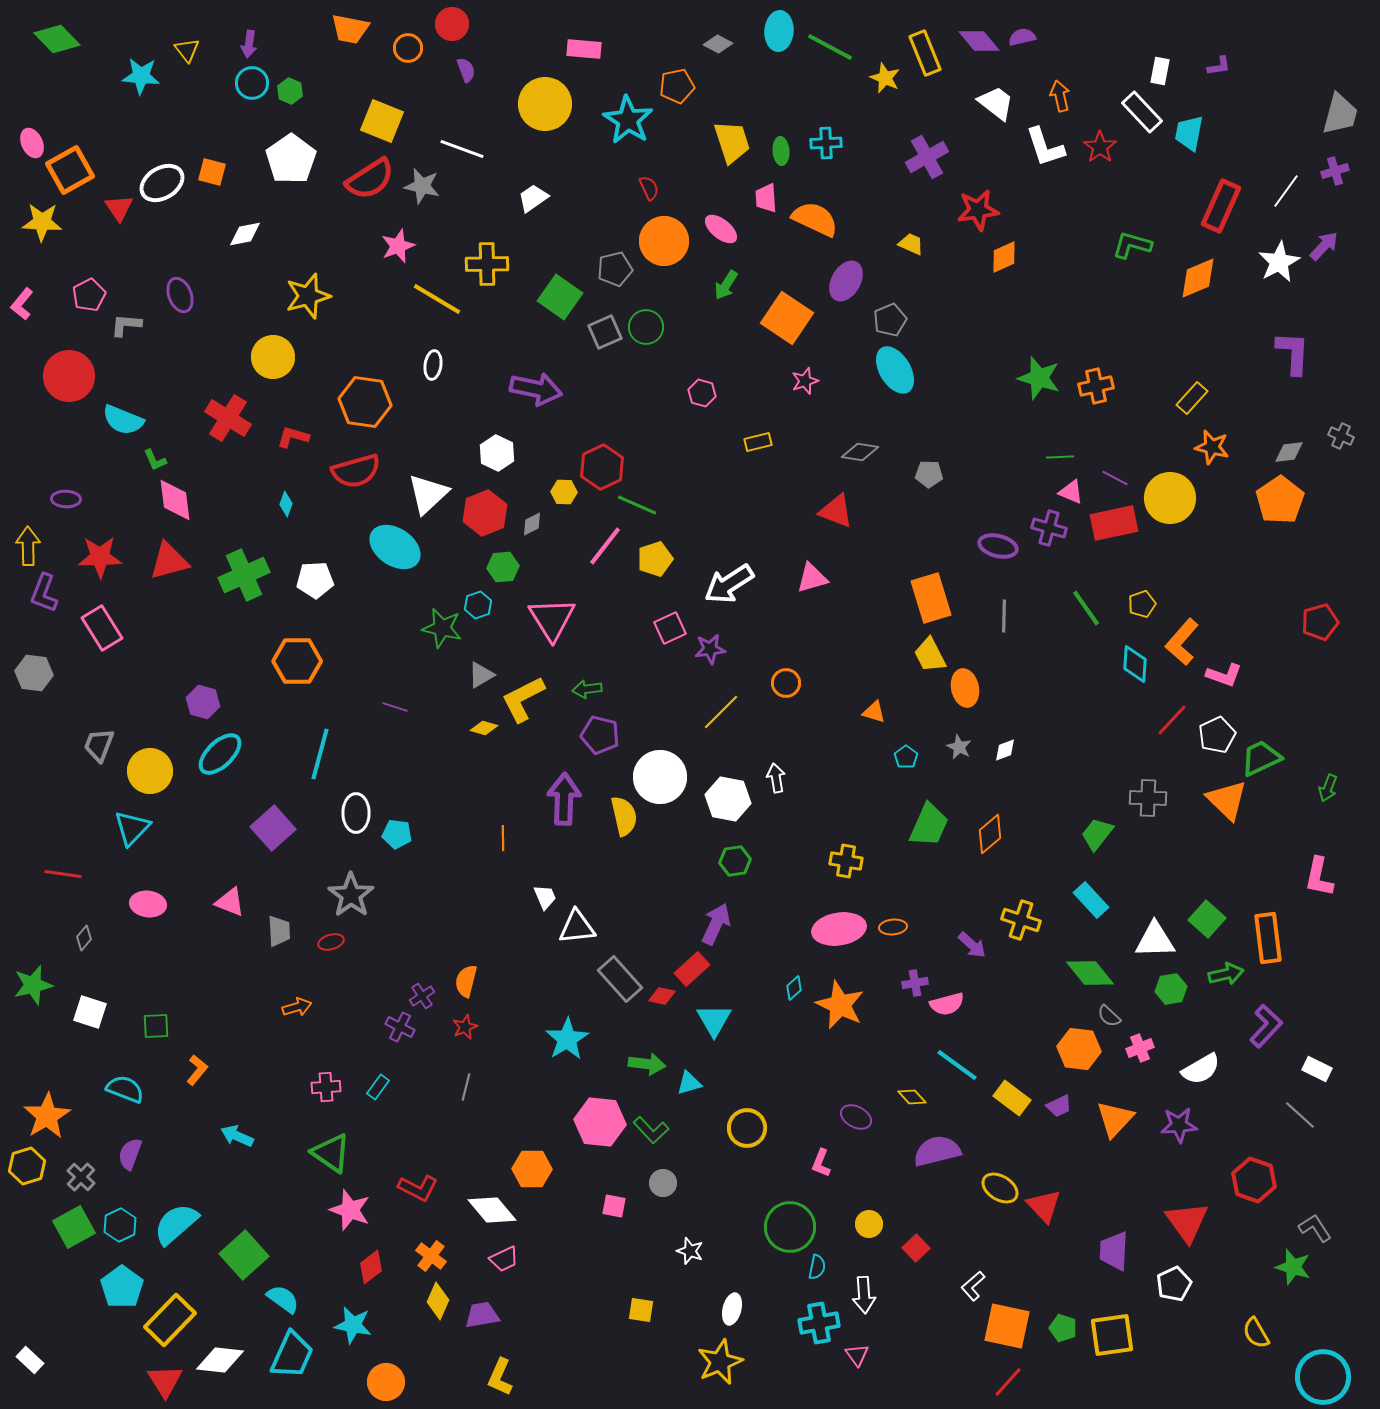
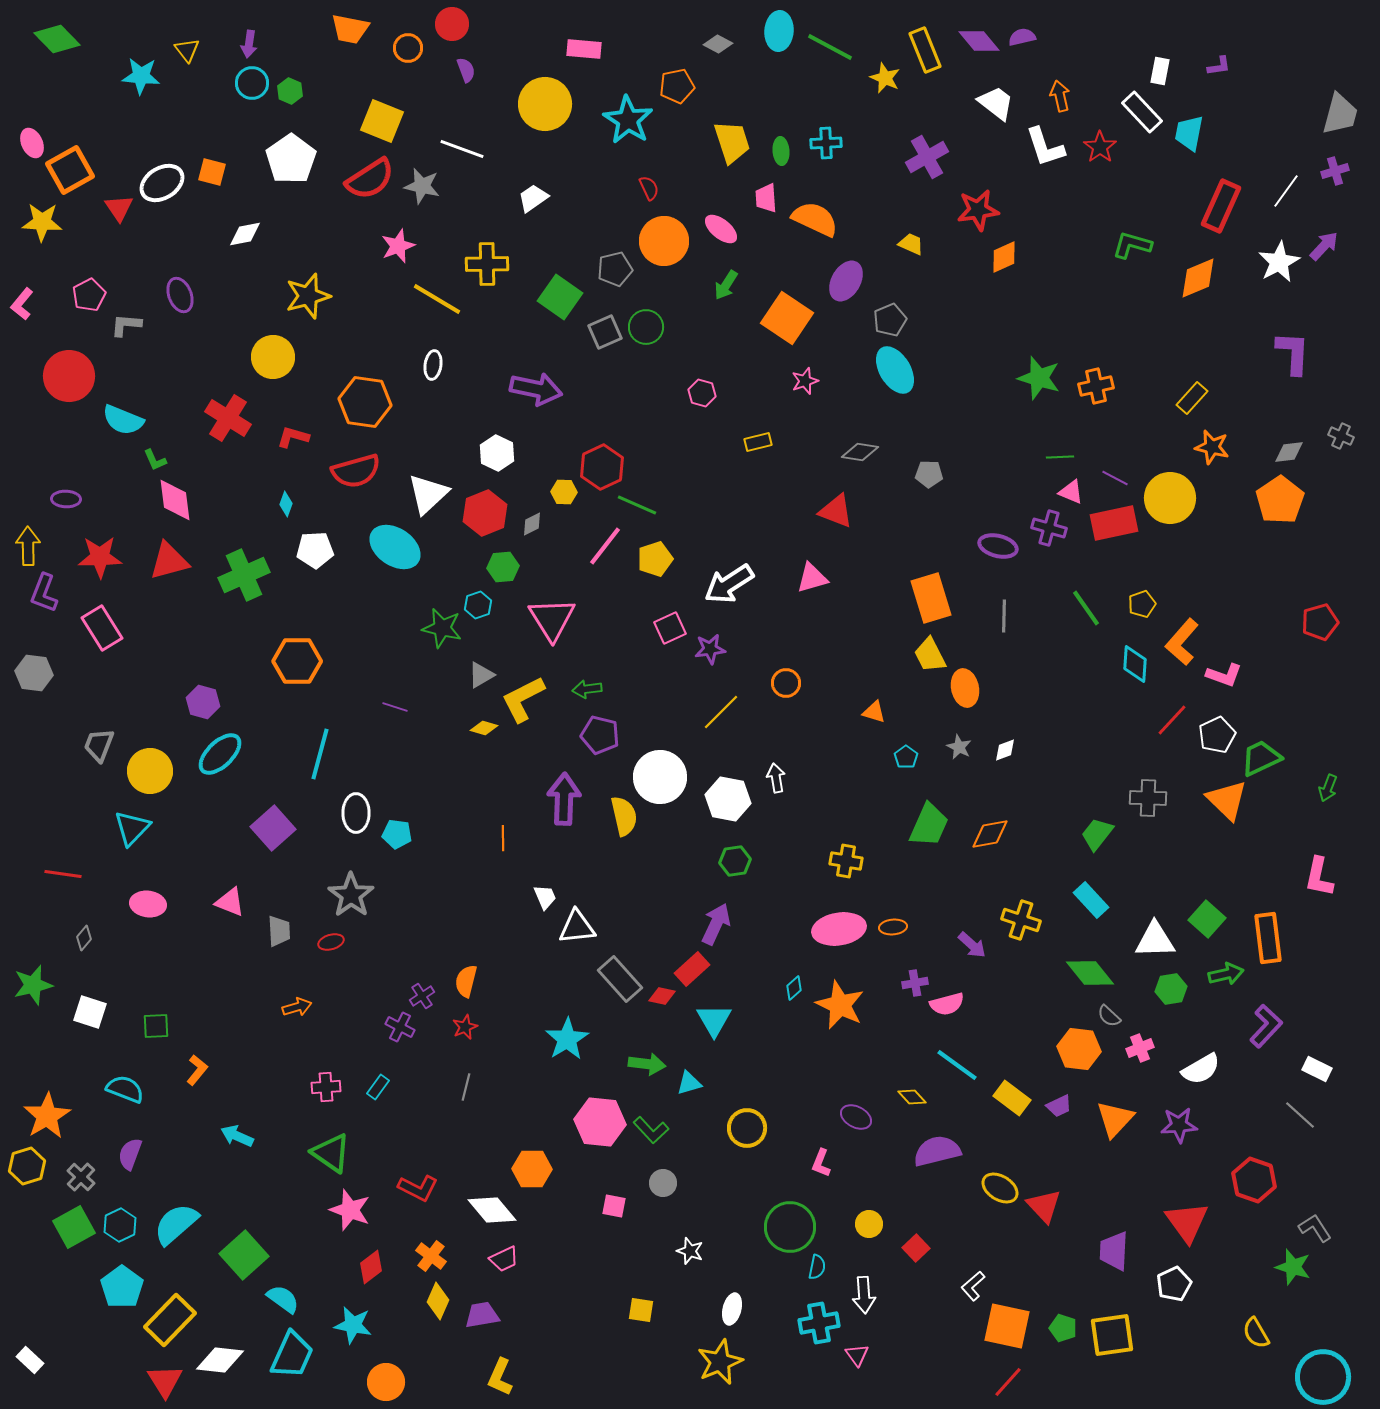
yellow rectangle at (925, 53): moved 3 px up
white pentagon at (315, 580): moved 30 px up
orange diamond at (990, 834): rotated 30 degrees clockwise
